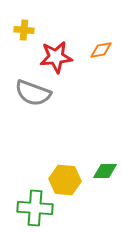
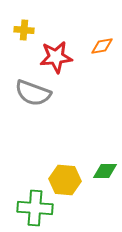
orange diamond: moved 1 px right, 4 px up
